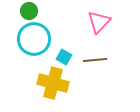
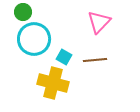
green circle: moved 6 px left, 1 px down
